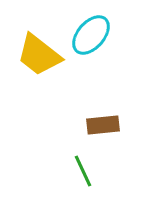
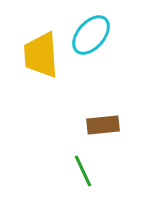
yellow trapezoid: moved 2 px right; rotated 48 degrees clockwise
